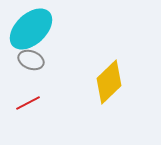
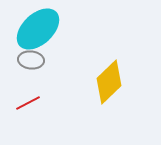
cyan ellipse: moved 7 px right
gray ellipse: rotated 15 degrees counterclockwise
